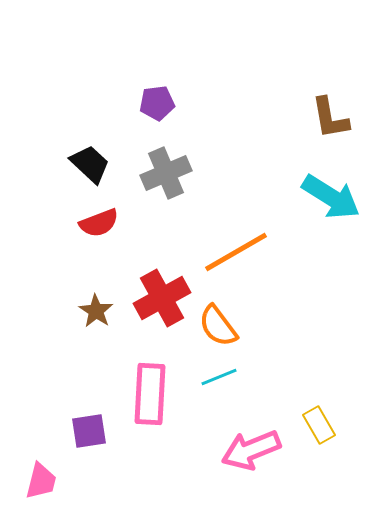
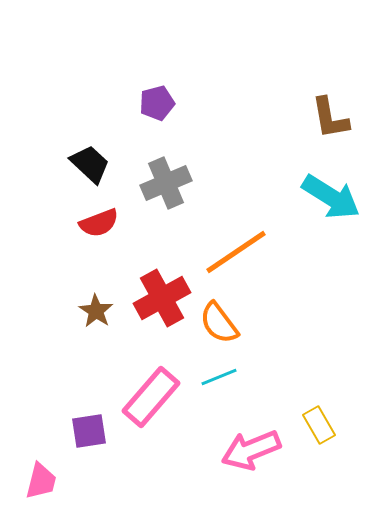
purple pentagon: rotated 8 degrees counterclockwise
gray cross: moved 10 px down
orange line: rotated 4 degrees counterclockwise
orange semicircle: moved 1 px right, 3 px up
pink rectangle: moved 1 px right, 3 px down; rotated 38 degrees clockwise
